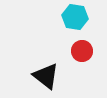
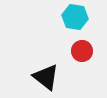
black triangle: moved 1 px down
